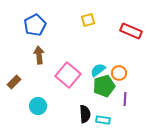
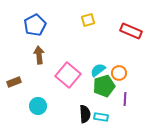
brown rectangle: rotated 24 degrees clockwise
cyan rectangle: moved 2 px left, 3 px up
